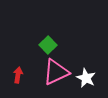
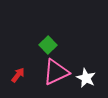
red arrow: rotated 28 degrees clockwise
